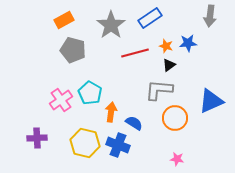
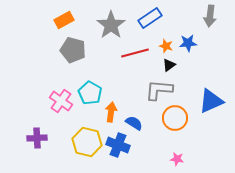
pink cross: moved 1 px down; rotated 20 degrees counterclockwise
yellow hexagon: moved 2 px right, 1 px up
